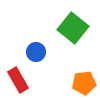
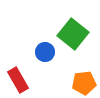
green square: moved 6 px down
blue circle: moved 9 px right
